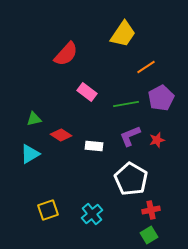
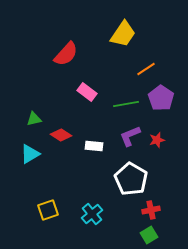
orange line: moved 2 px down
purple pentagon: rotated 10 degrees counterclockwise
